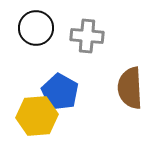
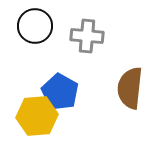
black circle: moved 1 px left, 2 px up
brown semicircle: rotated 9 degrees clockwise
